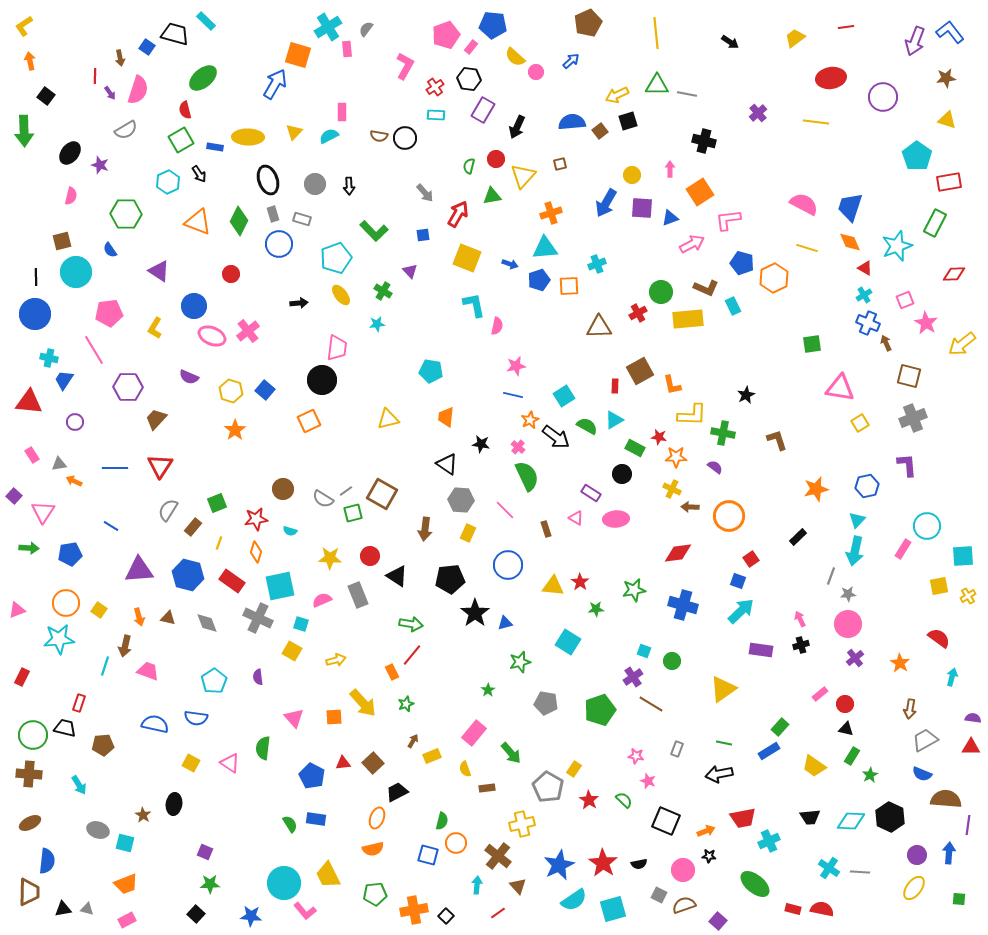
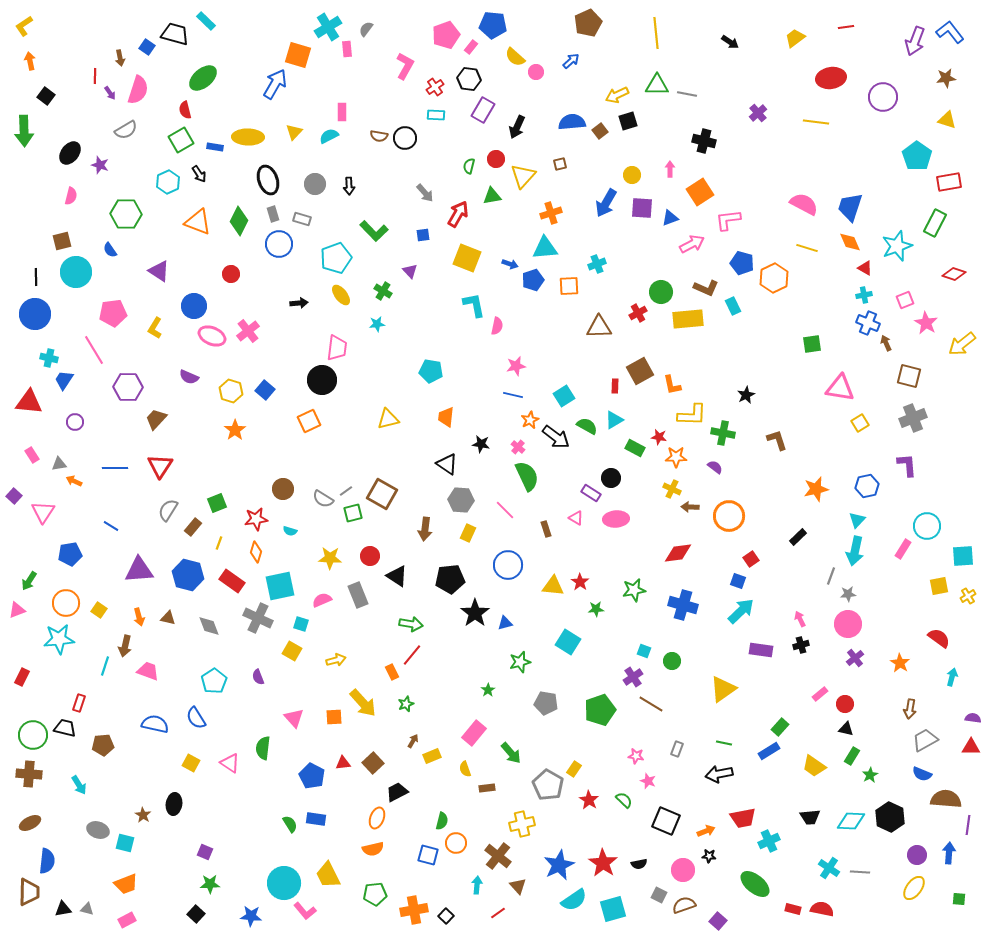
red diamond at (954, 274): rotated 20 degrees clockwise
blue pentagon at (539, 280): moved 6 px left
cyan cross at (864, 295): rotated 21 degrees clockwise
pink pentagon at (109, 313): moved 4 px right
black circle at (622, 474): moved 11 px left, 4 px down
green arrow at (29, 548): moved 33 px down; rotated 120 degrees clockwise
gray diamond at (207, 623): moved 2 px right, 3 px down
purple semicircle at (258, 677): rotated 14 degrees counterclockwise
blue semicircle at (196, 718): rotated 50 degrees clockwise
gray pentagon at (548, 787): moved 2 px up
